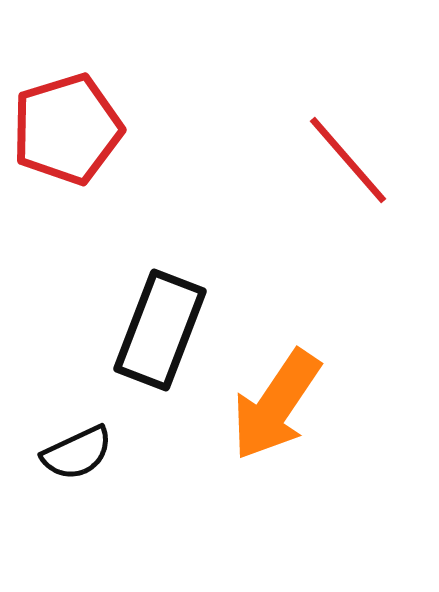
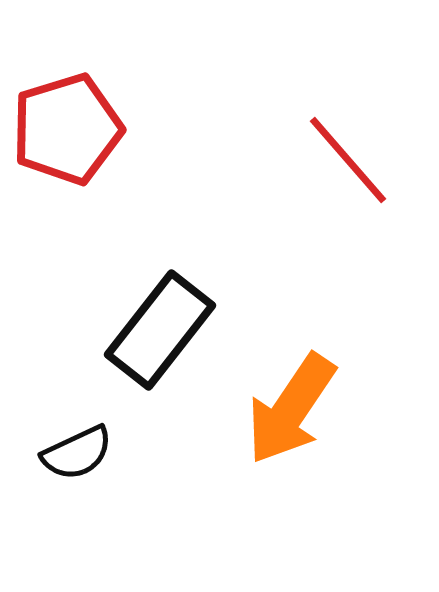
black rectangle: rotated 17 degrees clockwise
orange arrow: moved 15 px right, 4 px down
